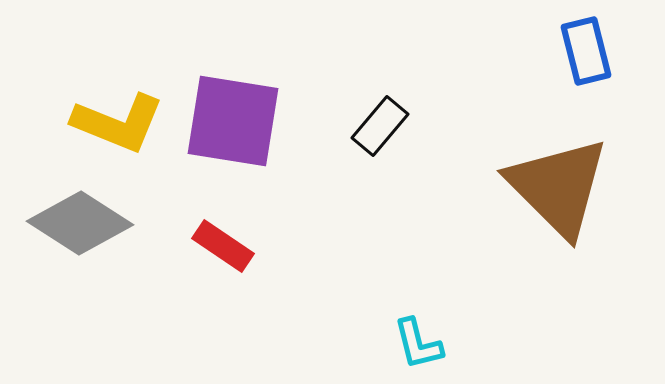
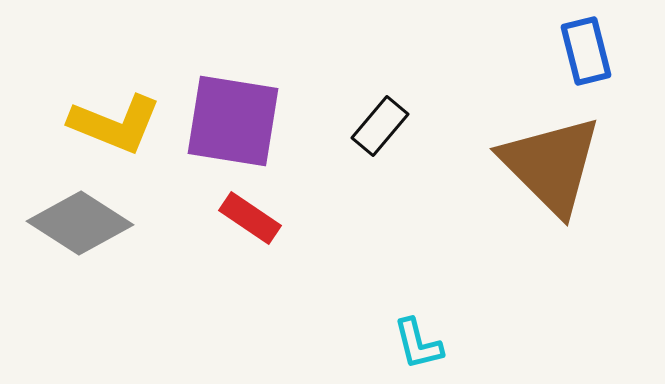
yellow L-shape: moved 3 px left, 1 px down
brown triangle: moved 7 px left, 22 px up
red rectangle: moved 27 px right, 28 px up
